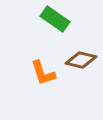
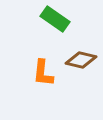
orange L-shape: rotated 24 degrees clockwise
